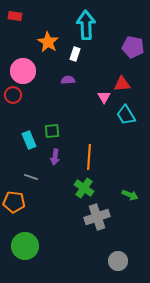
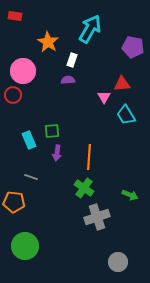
cyan arrow: moved 4 px right, 4 px down; rotated 32 degrees clockwise
white rectangle: moved 3 px left, 6 px down
purple arrow: moved 2 px right, 4 px up
gray circle: moved 1 px down
